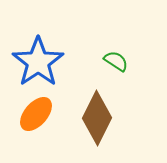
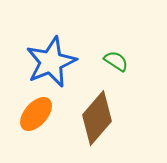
blue star: moved 13 px right; rotated 12 degrees clockwise
brown diamond: rotated 14 degrees clockwise
